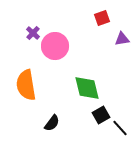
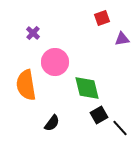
pink circle: moved 16 px down
black square: moved 2 px left
